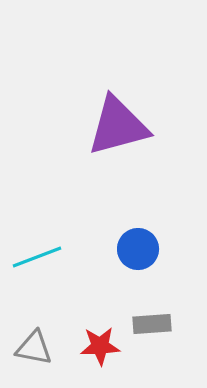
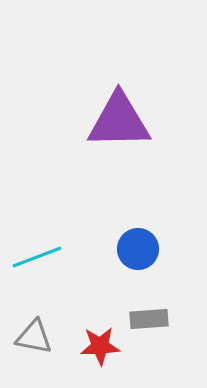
purple triangle: moved 1 px right, 5 px up; rotated 14 degrees clockwise
gray rectangle: moved 3 px left, 5 px up
gray triangle: moved 11 px up
